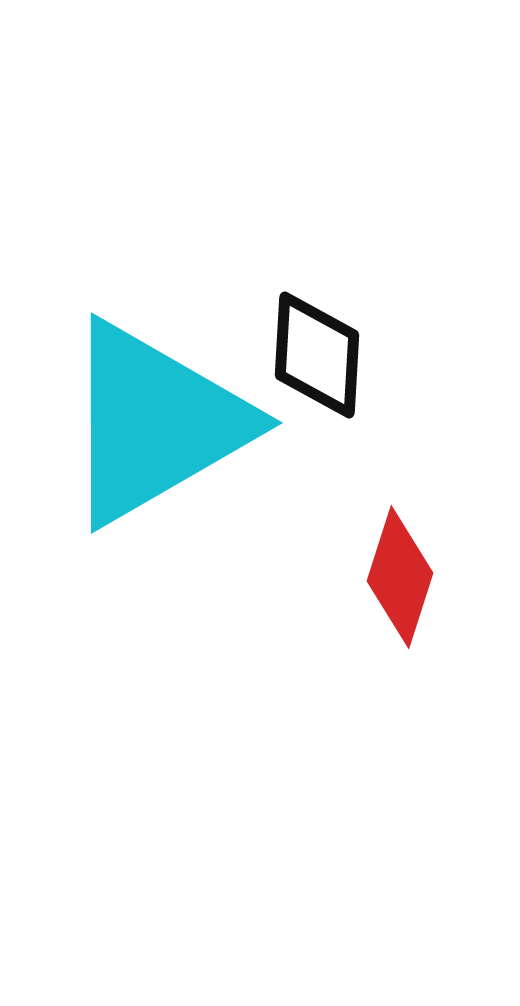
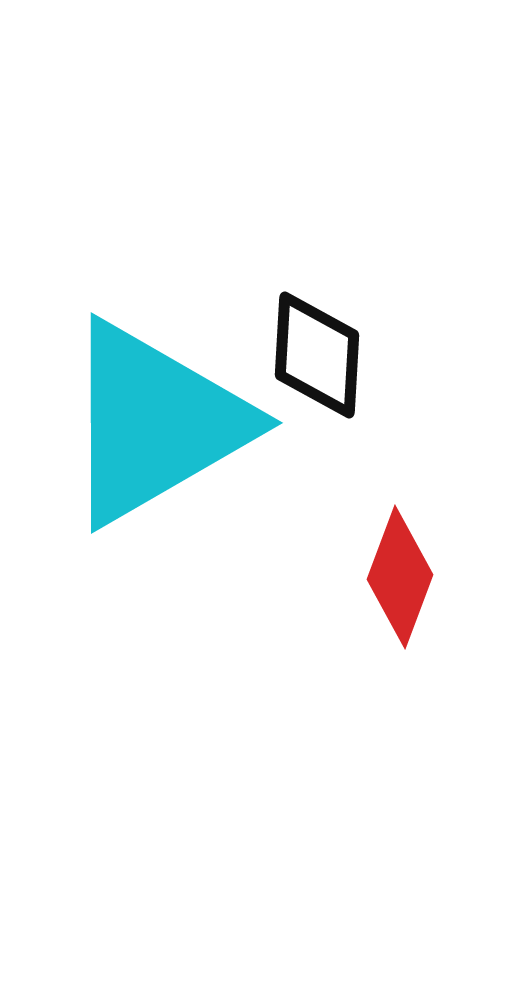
red diamond: rotated 3 degrees clockwise
